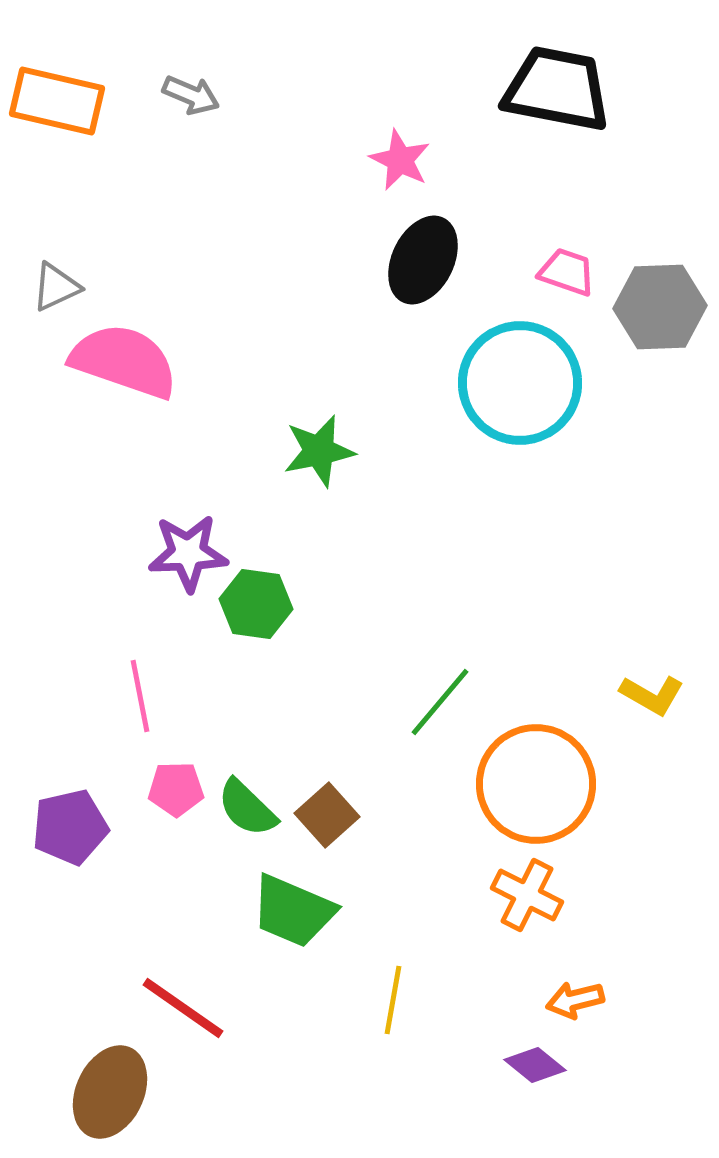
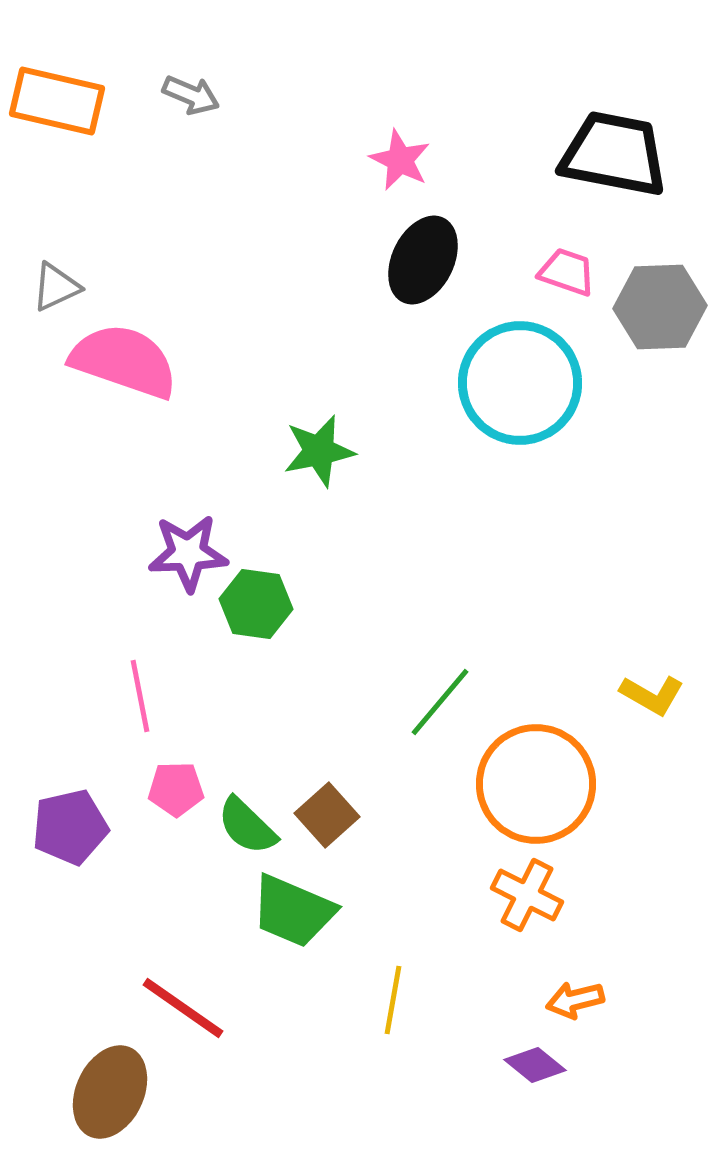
black trapezoid: moved 57 px right, 65 px down
green semicircle: moved 18 px down
